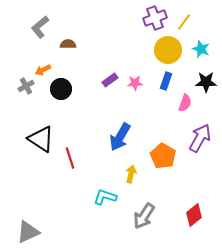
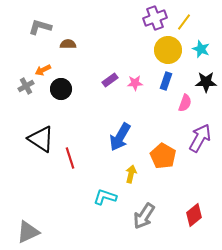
gray L-shape: rotated 55 degrees clockwise
